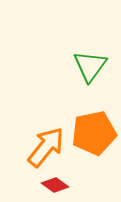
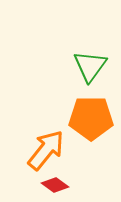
orange pentagon: moved 3 px left, 15 px up; rotated 12 degrees clockwise
orange arrow: moved 3 px down
